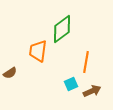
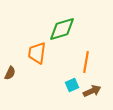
green diamond: rotated 20 degrees clockwise
orange trapezoid: moved 1 px left, 2 px down
brown semicircle: rotated 32 degrees counterclockwise
cyan square: moved 1 px right, 1 px down
